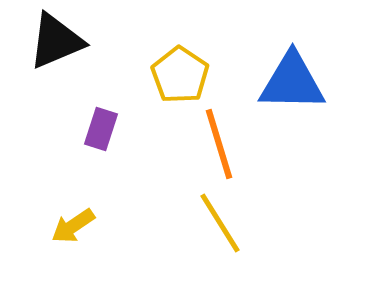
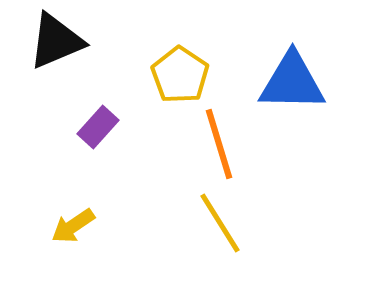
purple rectangle: moved 3 px left, 2 px up; rotated 24 degrees clockwise
